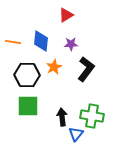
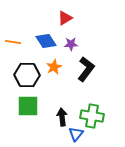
red triangle: moved 1 px left, 3 px down
blue diamond: moved 5 px right; rotated 40 degrees counterclockwise
